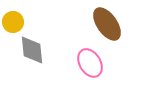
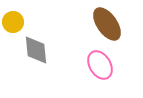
gray diamond: moved 4 px right
pink ellipse: moved 10 px right, 2 px down
